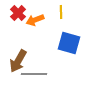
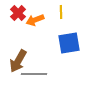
blue square: rotated 25 degrees counterclockwise
